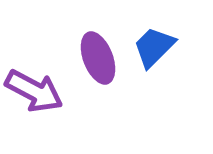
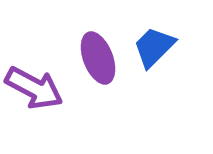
purple arrow: moved 3 px up
